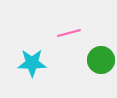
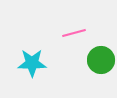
pink line: moved 5 px right
